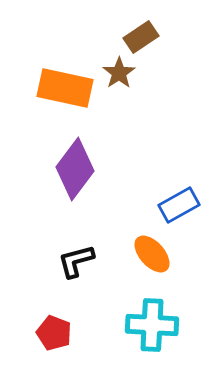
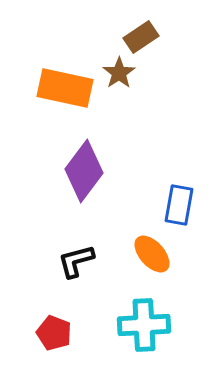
purple diamond: moved 9 px right, 2 px down
blue rectangle: rotated 51 degrees counterclockwise
cyan cross: moved 8 px left; rotated 6 degrees counterclockwise
